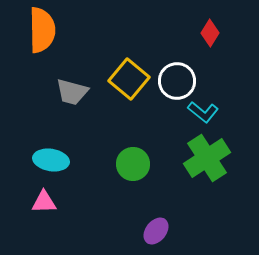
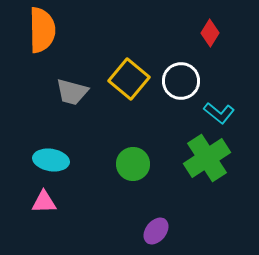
white circle: moved 4 px right
cyan L-shape: moved 16 px right, 1 px down
